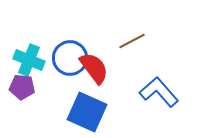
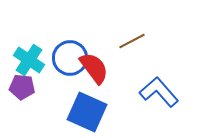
cyan cross: rotated 12 degrees clockwise
